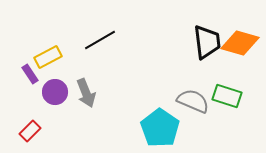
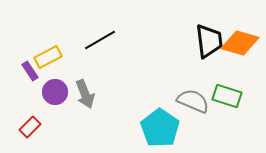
black trapezoid: moved 2 px right, 1 px up
purple rectangle: moved 3 px up
gray arrow: moved 1 px left, 1 px down
red rectangle: moved 4 px up
